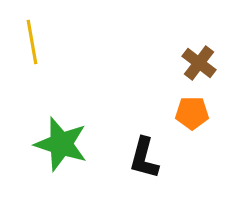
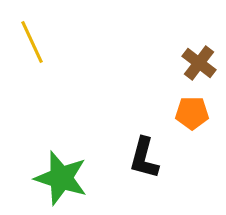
yellow line: rotated 15 degrees counterclockwise
green star: moved 34 px down
